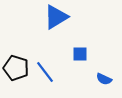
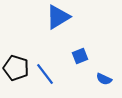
blue triangle: moved 2 px right
blue square: moved 2 px down; rotated 21 degrees counterclockwise
blue line: moved 2 px down
